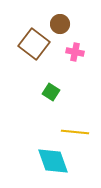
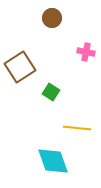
brown circle: moved 8 px left, 6 px up
brown square: moved 14 px left, 23 px down; rotated 20 degrees clockwise
pink cross: moved 11 px right
yellow line: moved 2 px right, 4 px up
